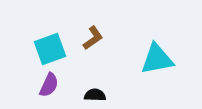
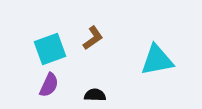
cyan triangle: moved 1 px down
